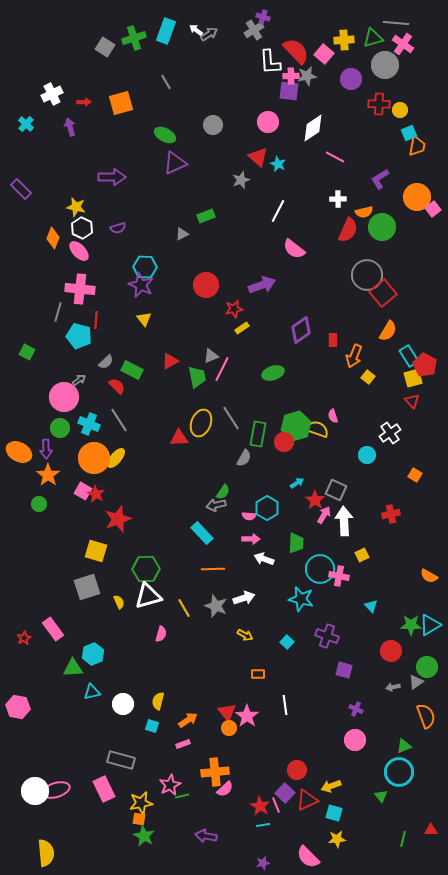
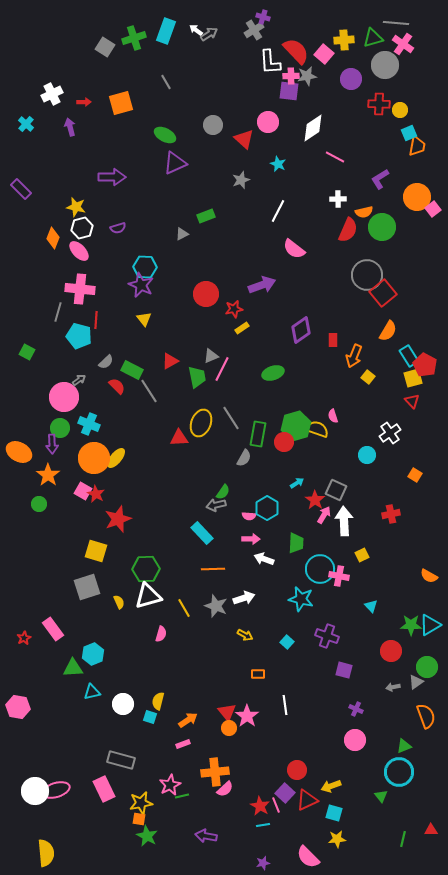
red triangle at (258, 157): moved 14 px left, 18 px up
white hexagon at (82, 228): rotated 20 degrees clockwise
red circle at (206, 285): moved 9 px down
gray line at (119, 420): moved 30 px right, 29 px up
purple arrow at (46, 449): moved 6 px right, 5 px up
cyan square at (152, 726): moved 2 px left, 9 px up
green star at (144, 836): moved 3 px right
